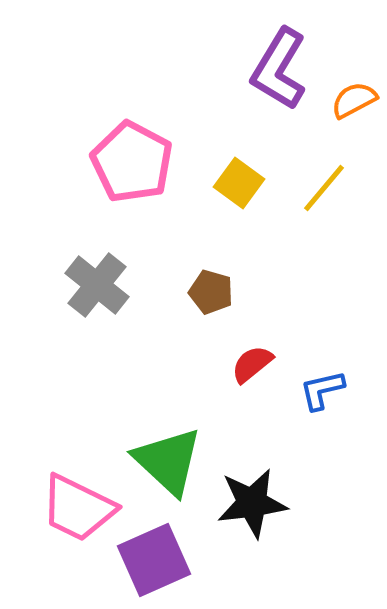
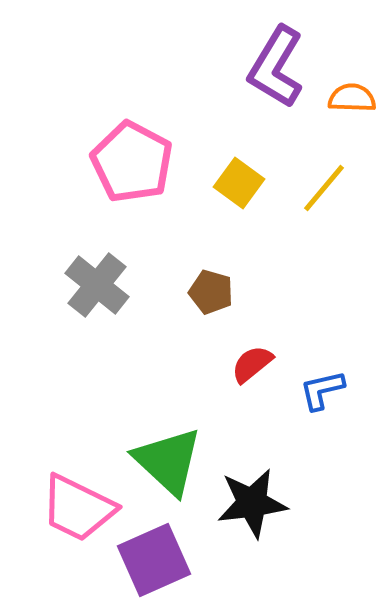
purple L-shape: moved 3 px left, 2 px up
orange semicircle: moved 2 px left, 2 px up; rotated 30 degrees clockwise
